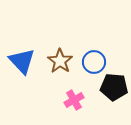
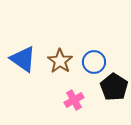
blue triangle: moved 1 px right, 2 px up; rotated 12 degrees counterclockwise
black pentagon: rotated 28 degrees clockwise
